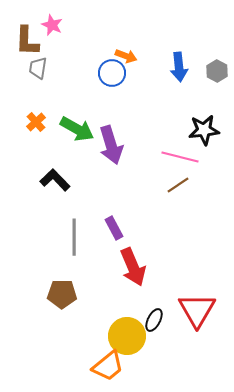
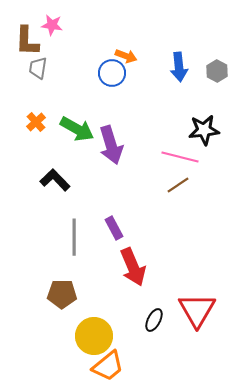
pink star: rotated 15 degrees counterclockwise
yellow circle: moved 33 px left
